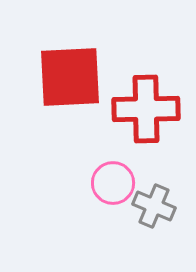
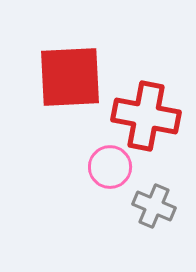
red cross: moved 7 px down; rotated 12 degrees clockwise
pink circle: moved 3 px left, 16 px up
